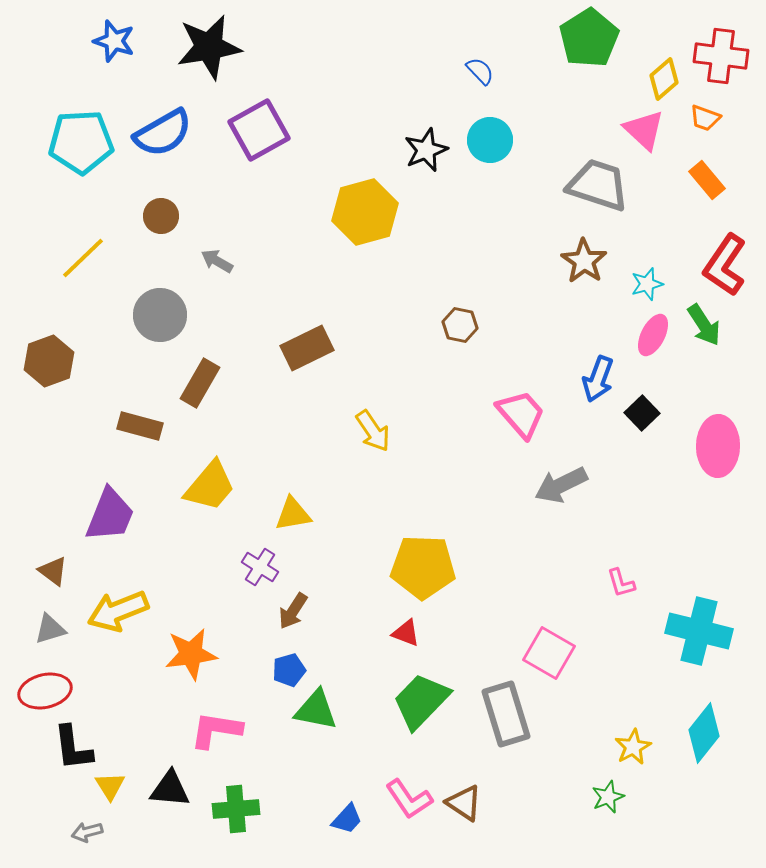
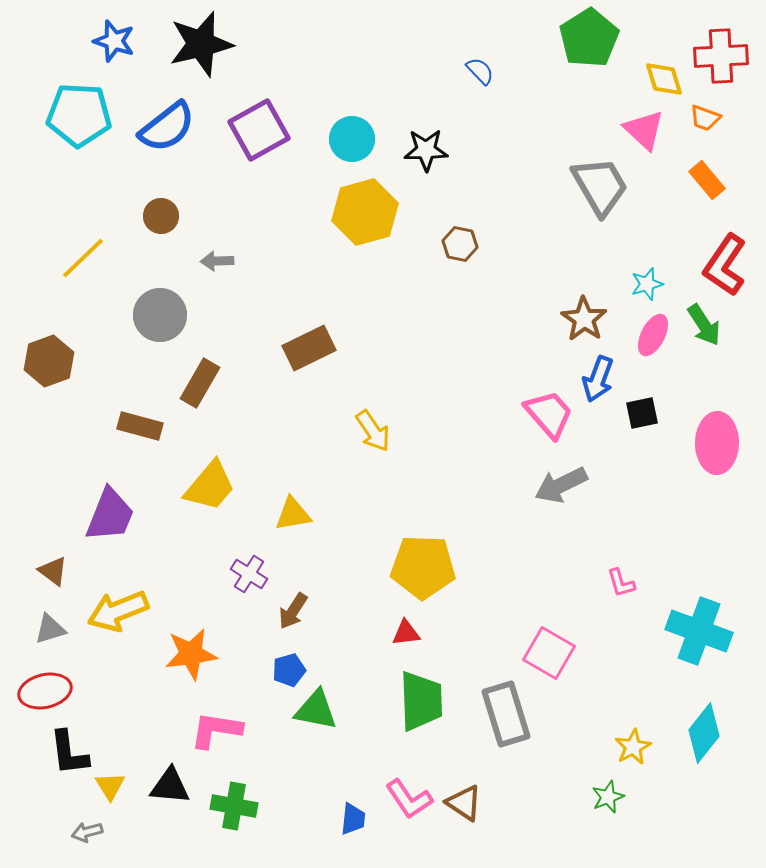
black star at (209, 47): moved 8 px left, 3 px up; rotated 4 degrees counterclockwise
red cross at (721, 56): rotated 10 degrees counterclockwise
yellow diamond at (664, 79): rotated 66 degrees counterclockwise
blue semicircle at (163, 133): moved 4 px right, 6 px up; rotated 8 degrees counterclockwise
cyan circle at (490, 140): moved 138 px left, 1 px up
cyan pentagon at (81, 142): moved 2 px left, 27 px up; rotated 6 degrees clockwise
black star at (426, 150): rotated 21 degrees clockwise
gray trapezoid at (598, 185): moved 2 px right, 1 px down; rotated 42 degrees clockwise
gray arrow at (217, 261): rotated 32 degrees counterclockwise
brown star at (584, 261): moved 58 px down
brown hexagon at (460, 325): moved 81 px up
brown rectangle at (307, 348): moved 2 px right
black square at (642, 413): rotated 32 degrees clockwise
pink trapezoid at (521, 414): moved 28 px right
pink ellipse at (718, 446): moved 1 px left, 3 px up
purple cross at (260, 567): moved 11 px left, 7 px down
cyan cross at (699, 631): rotated 6 degrees clockwise
red triangle at (406, 633): rotated 28 degrees counterclockwise
green trapezoid at (421, 701): rotated 134 degrees clockwise
black L-shape at (73, 748): moved 4 px left, 5 px down
black triangle at (170, 789): moved 3 px up
green cross at (236, 809): moved 2 px left, 3 px up; rotated 15 degrees clockwise
blue trapezoid at (347, 819): moved 6 px right; rotated 36 degrees counterclockwise
